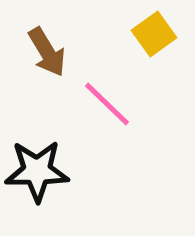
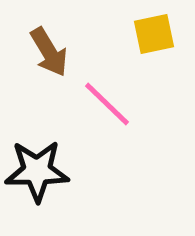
yellow square: rotated 24 degrees clockwise
brown arrow: moved 2 px right
